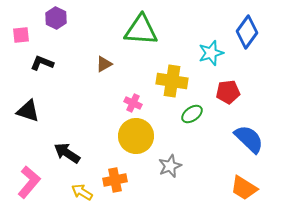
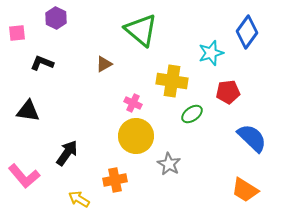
green triangle: rotated 36 degrees clockwise
pink square: moved 4 px left, 2 px up
black triangle: rotated 10 degrees counterclockwise
blue semicircle: moved 3 px right, 1 px up
black arrow: rotated 92 degrees clockwise
gray star: moved 1 px left, 2 px up; rotated 20 degrees counterclockwise
pink L-shape: moved 5 px left, 6 px up; rotated 100 degrees clockwise
orange trapezoid: moved 1 px right, 2 px down
yellow arrow: moved 3 px left, 7 px down
